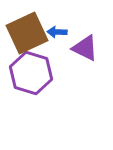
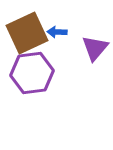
purple triangle: moved 10 px right; rotated 44 degrees clockwise
purple hexagon: moved 1 px right; rotated 24 degrees counterclockwise
